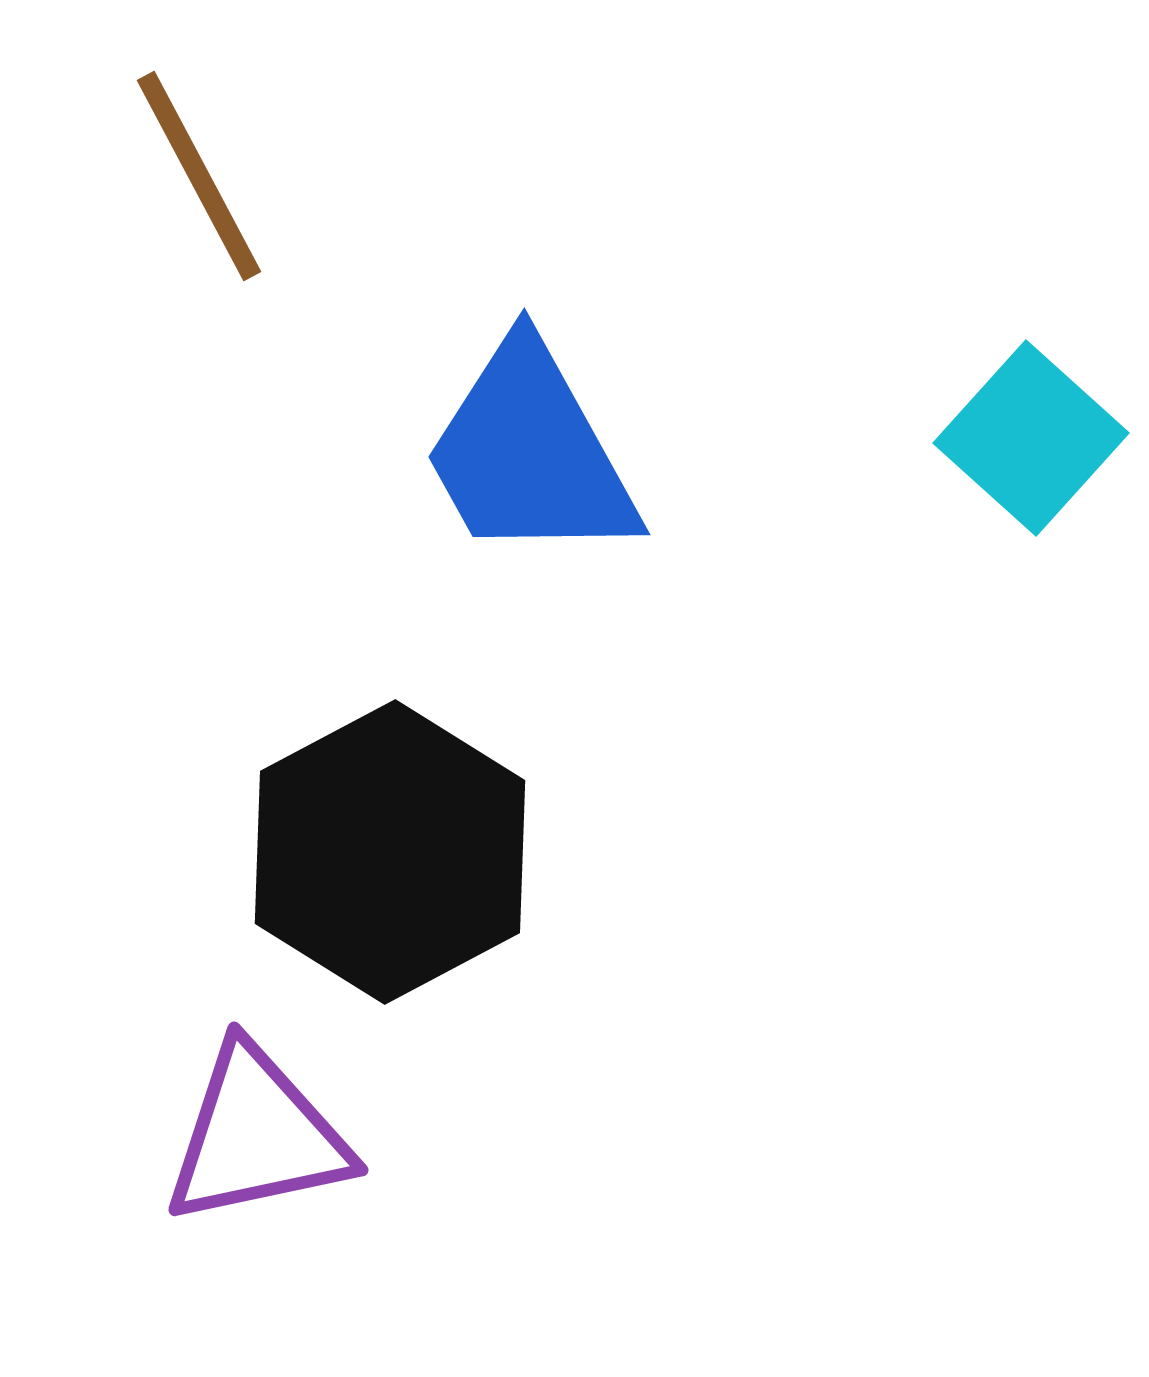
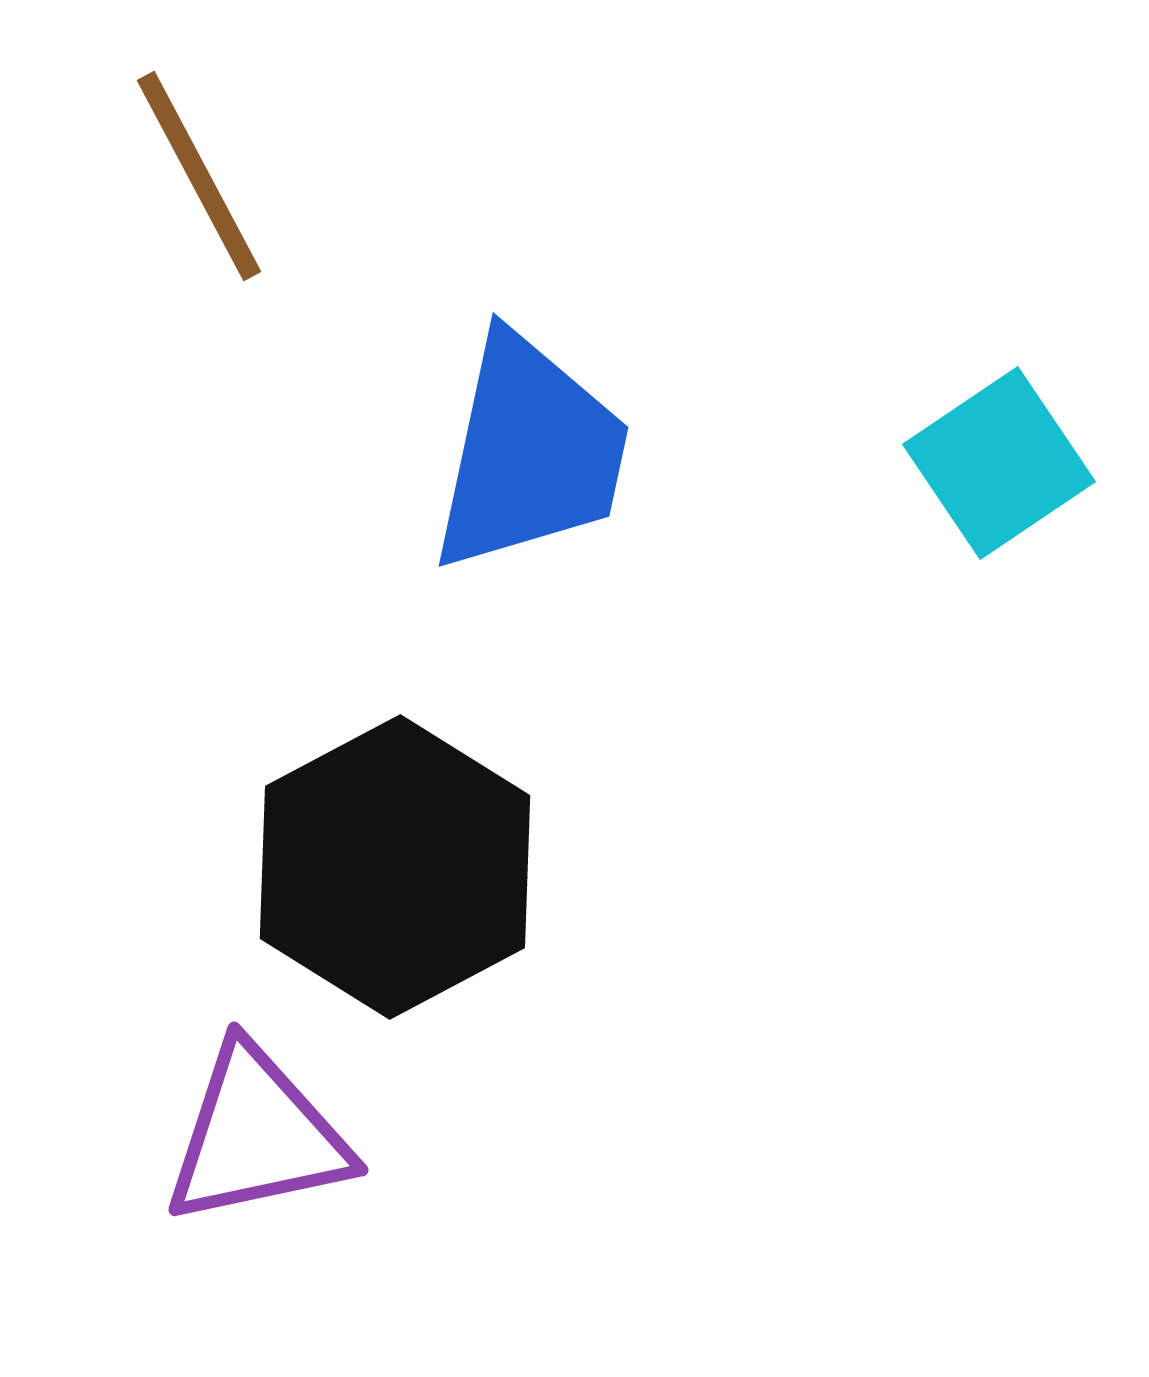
cyan square: moved 32 px left, 25 px down; rotated 14 degrees clockwise
blue trapezoid: rotated 139 degrees counterclockwise
black hexagon: moved 5 px right, 15 px down
